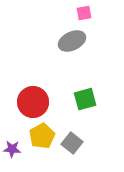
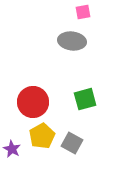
pink square: moved 1 px left, 1 px up
gray ellipse: rotated 32 degrees clockwise
gray square: rotated 10 degrees counterclockwise
purple star: rotated 24 degrees clockwise
